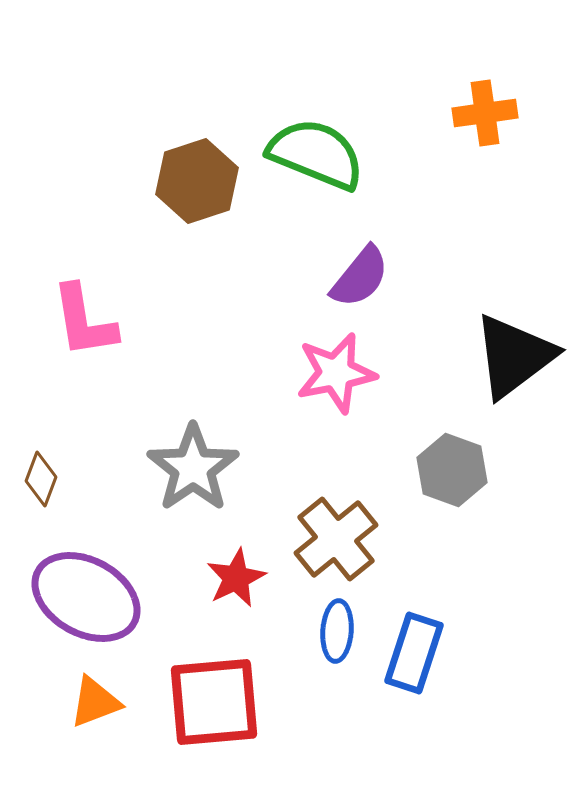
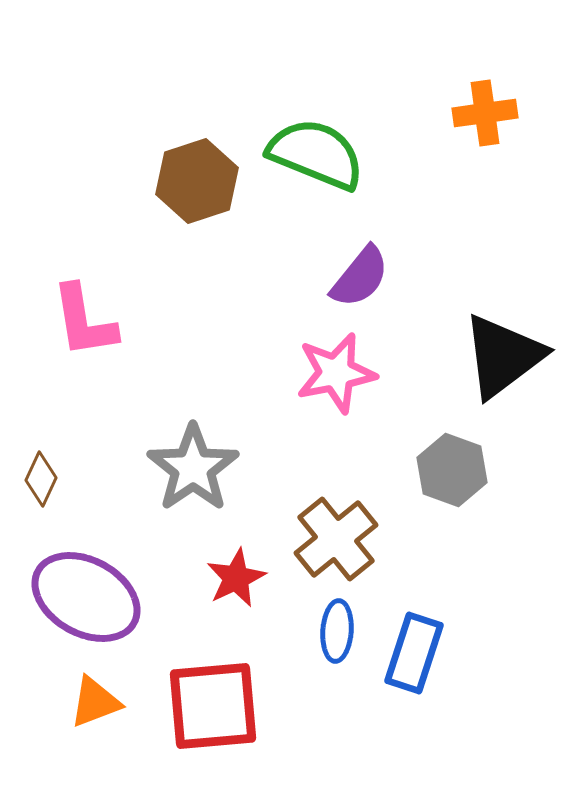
black triangle: moved 11 px left
brown diamond: rotated 4 degrees clockwise
red square: moved 1 px left, 4 px down
